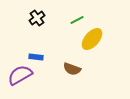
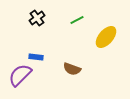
yellow ellipse: moved 14 px right, 2 px up
purple semicircle: rotated 15 degrees counterclockwise
